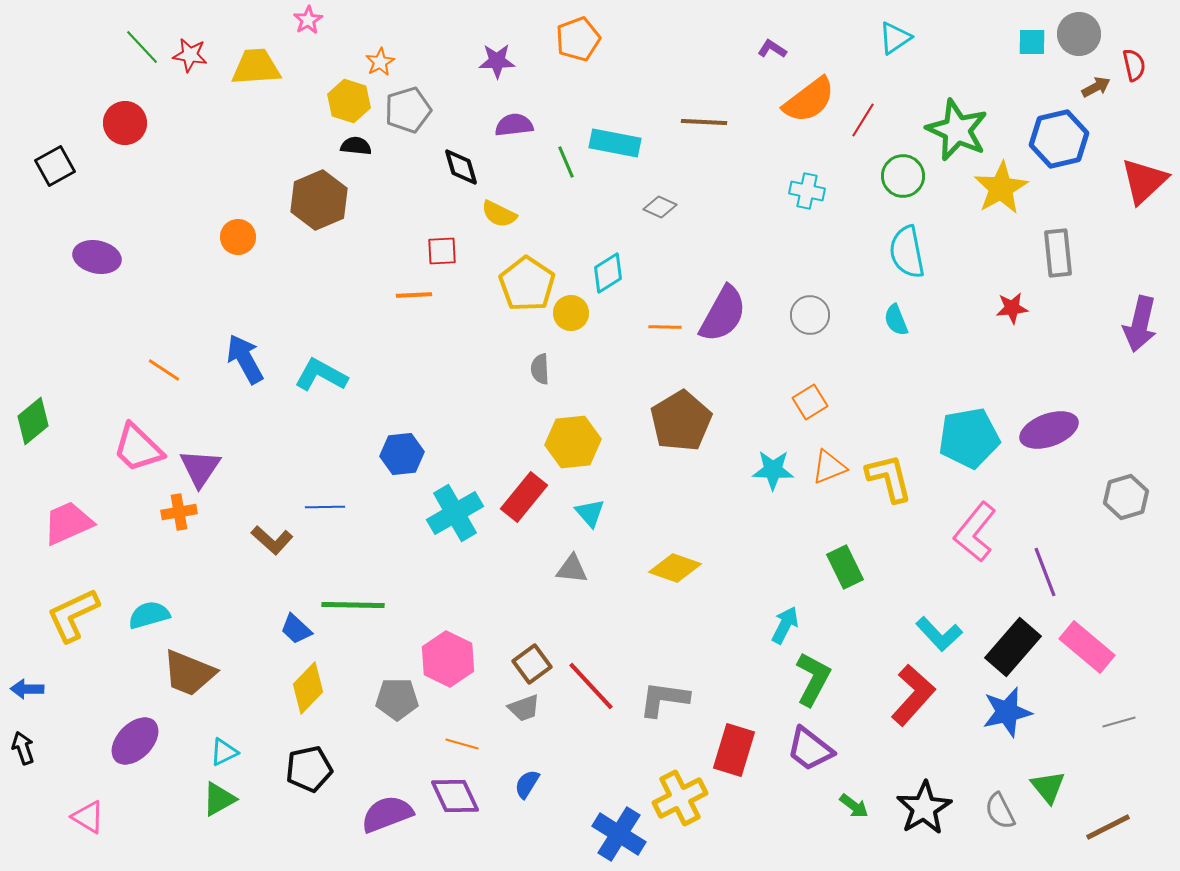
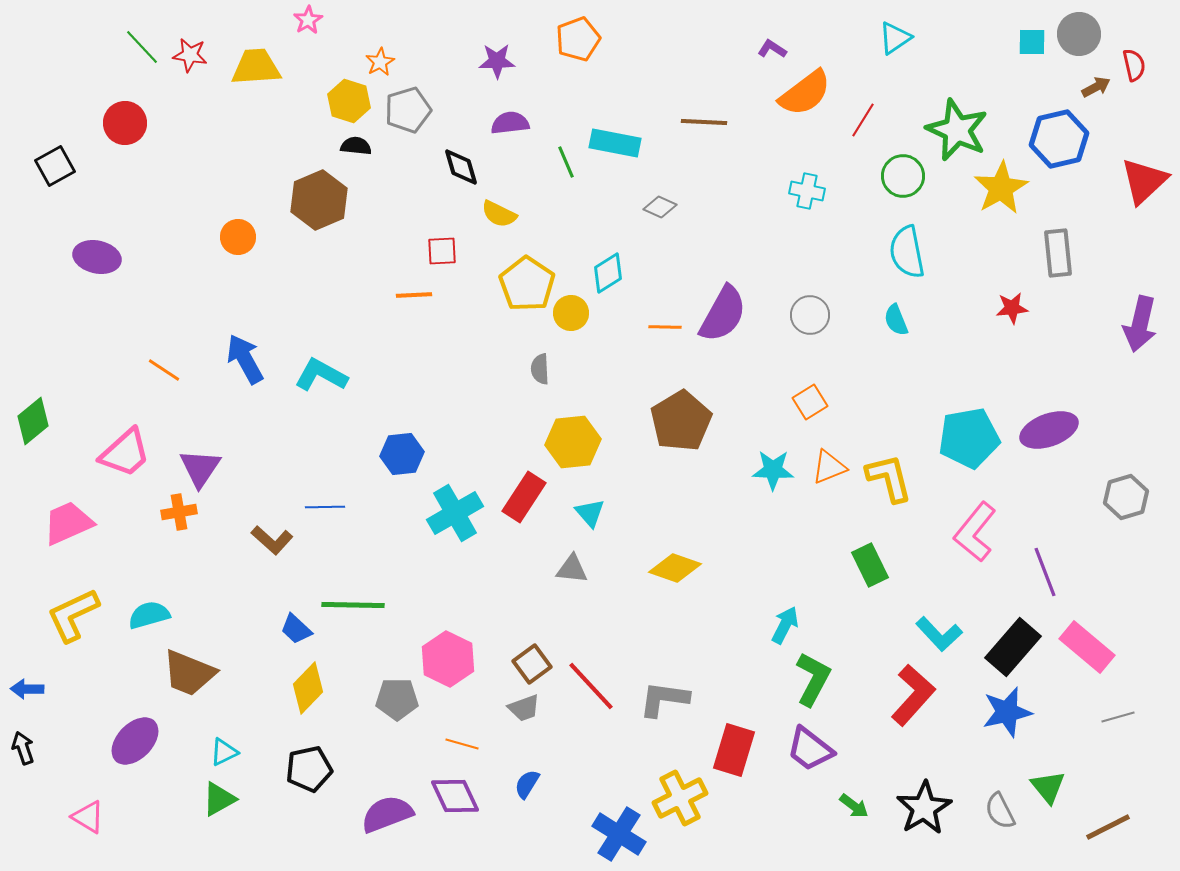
orange semicircle at (809, 100): moved 4 px left, 7 px up
purple semicircle at (514, 125): moved 4 px left, 2 px up
pink trapezoid at (138, 448): moved 13 px left, 5 px down; rotated 86 degrees counterclockwise
red rectangle at (524, 497): rotated 6 degrees counterclockwise
green rectangle at (845, 567): moved 25 px right, 2 px up
gray line at (1119, 722): moved 1 px left, 5 px up
